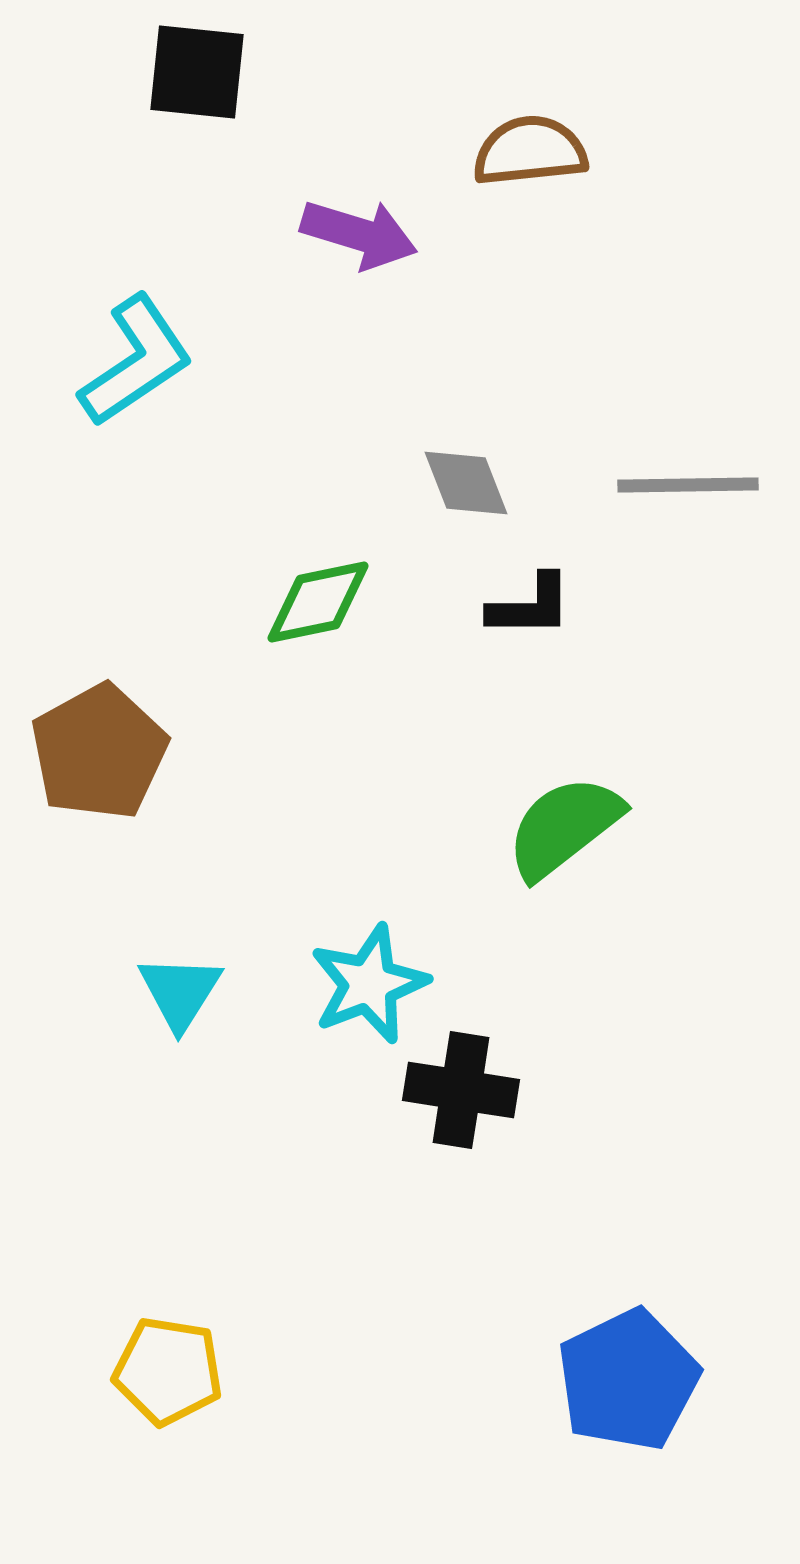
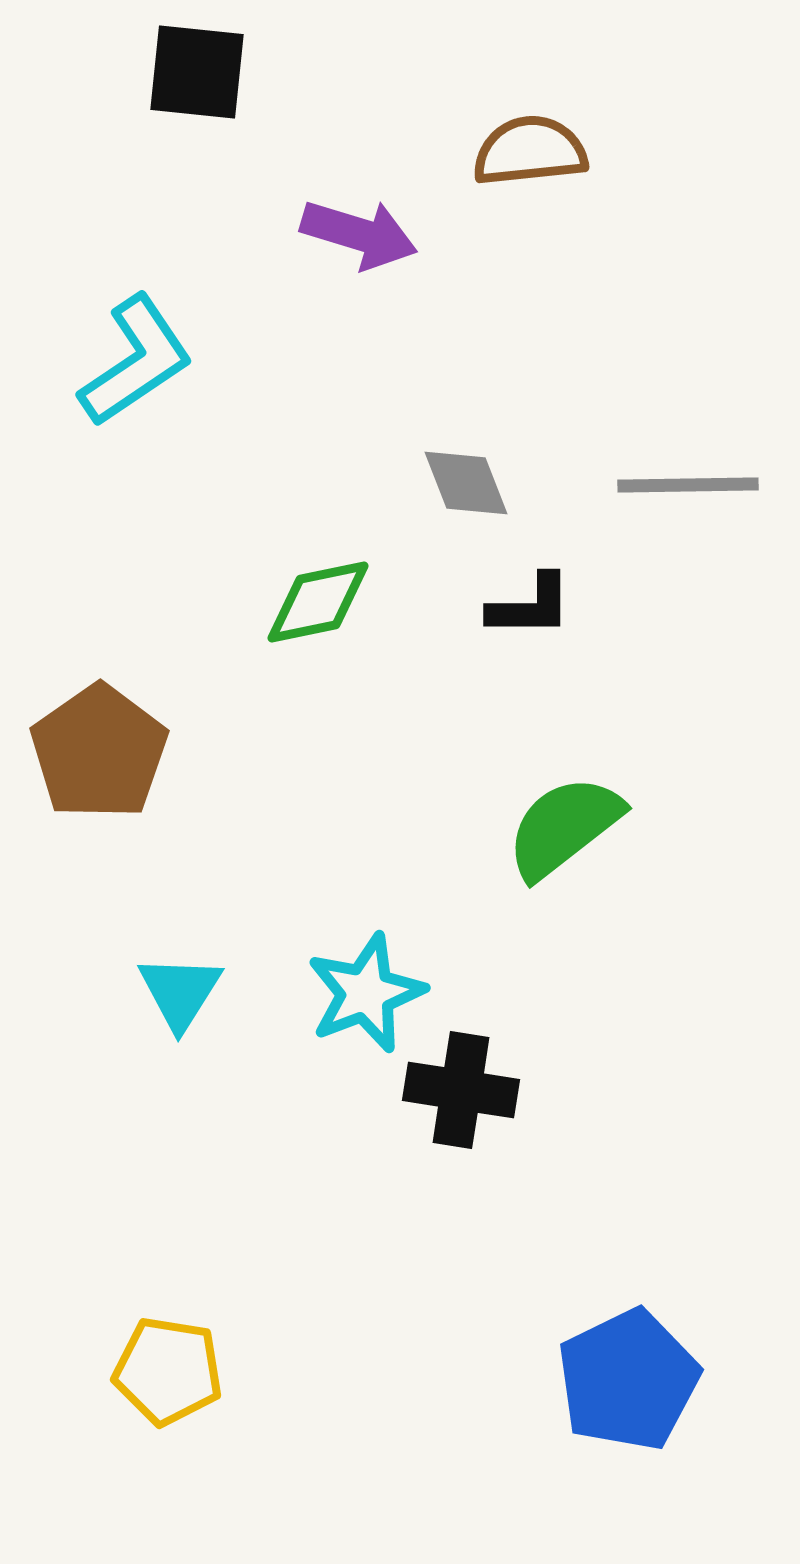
brown pentagon: rotated 6 degrees counterclockwise
cyan star: moved 3 px left, 9 px down
